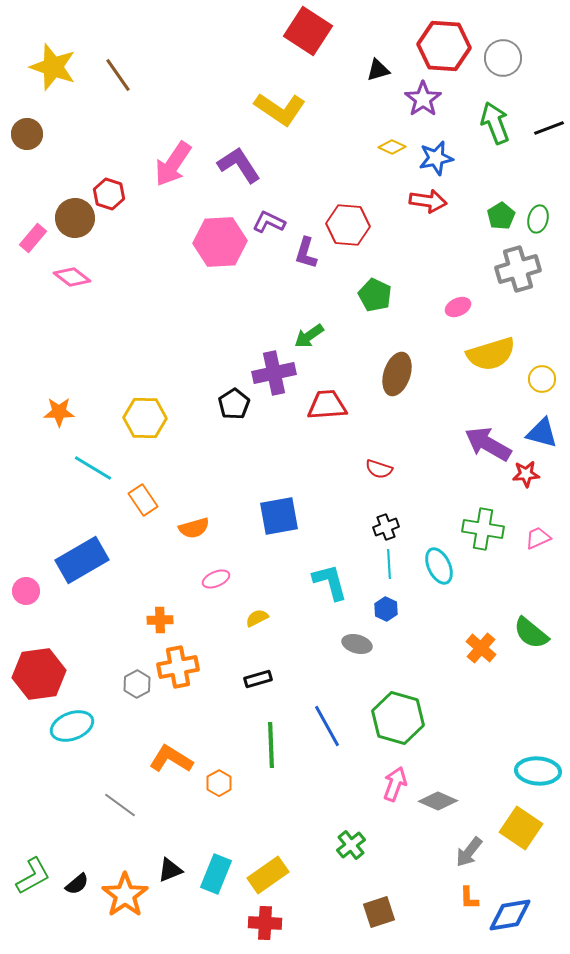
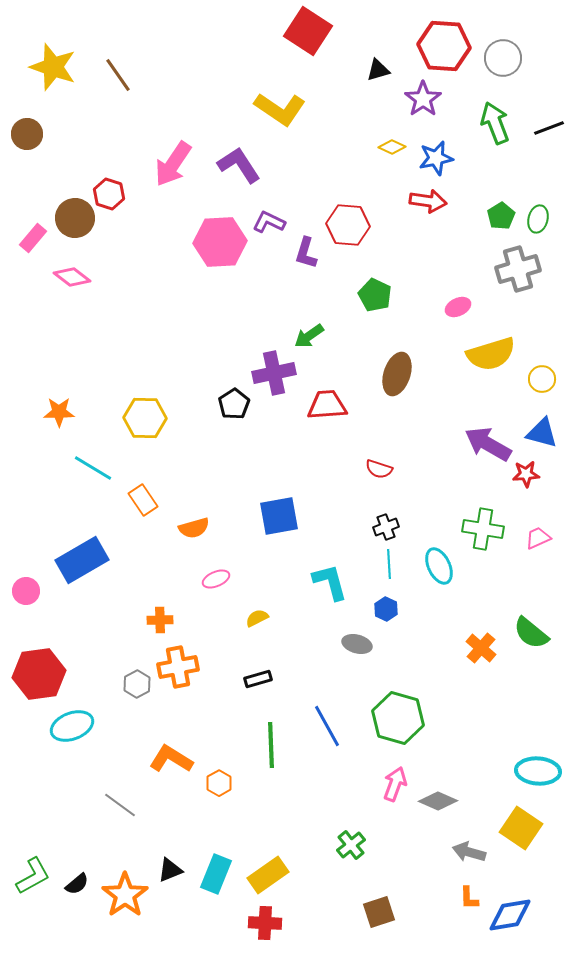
gray arrow at (469, 852): rotated 68 degrees clockwise
